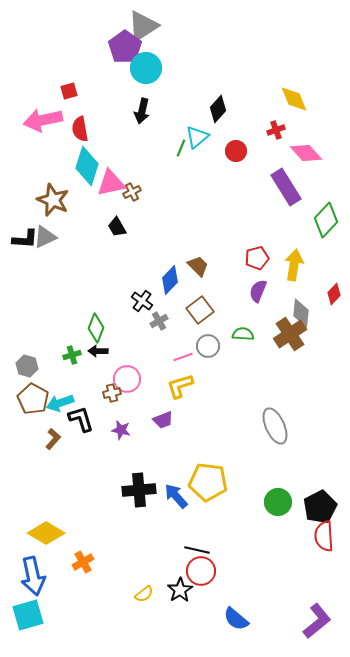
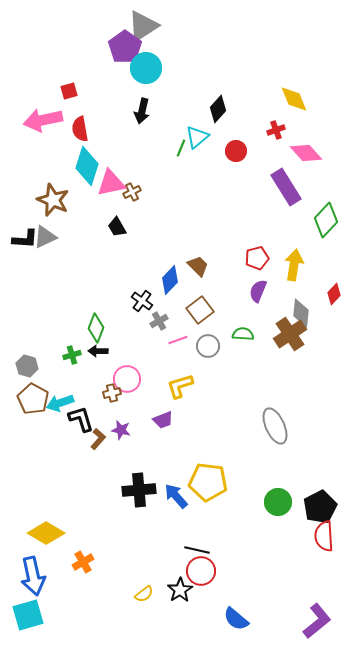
pink line at (183, 357): moved 5 px left, 17 px up
brown L-shape at (53, 439): moved 45 px right
